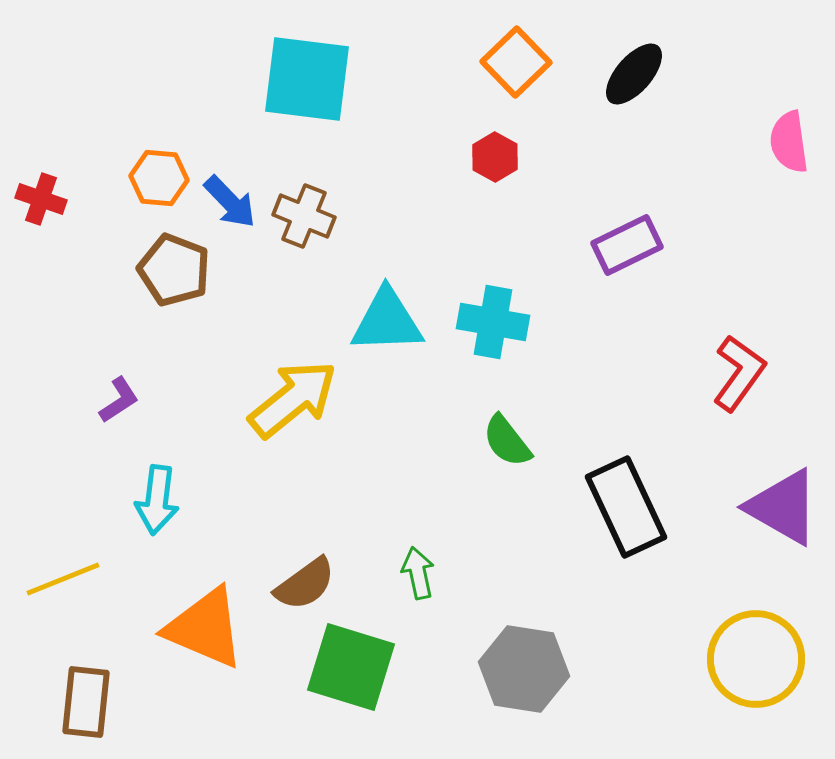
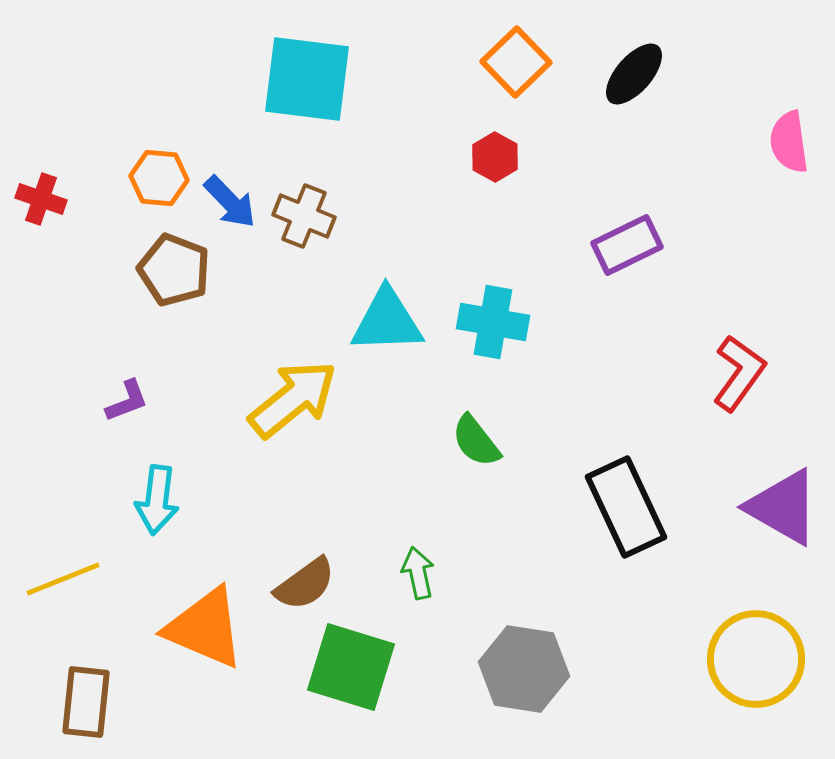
purple L-shape: moved 8 px right, 1 px down; rotated 12 degrees clockwise
green semicircle: moved 31 px left
